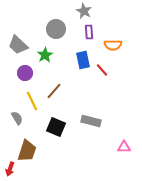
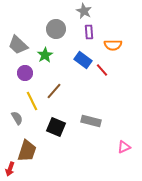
blue rectangle: rotated 42 degrees counterclockwise
pink triangle: rotated 24 degrees counterclockwise
